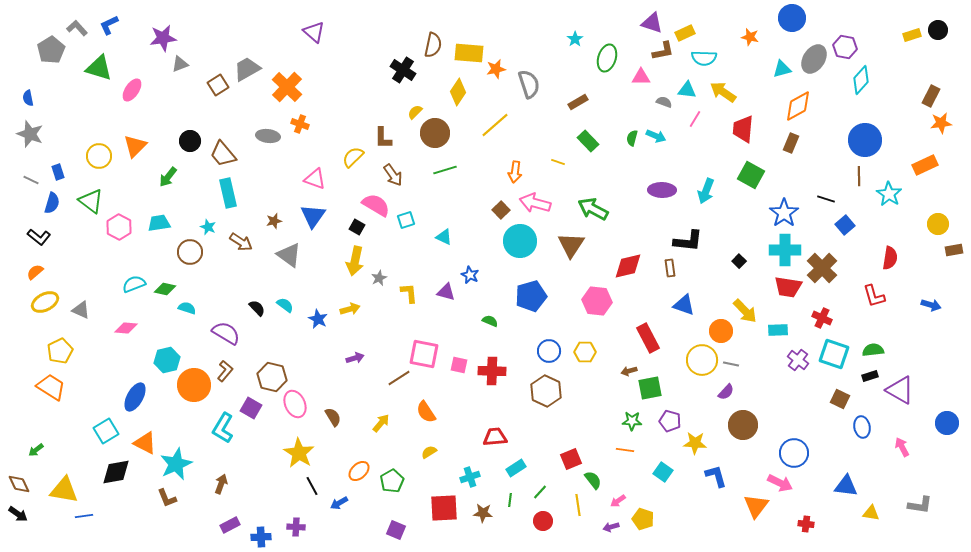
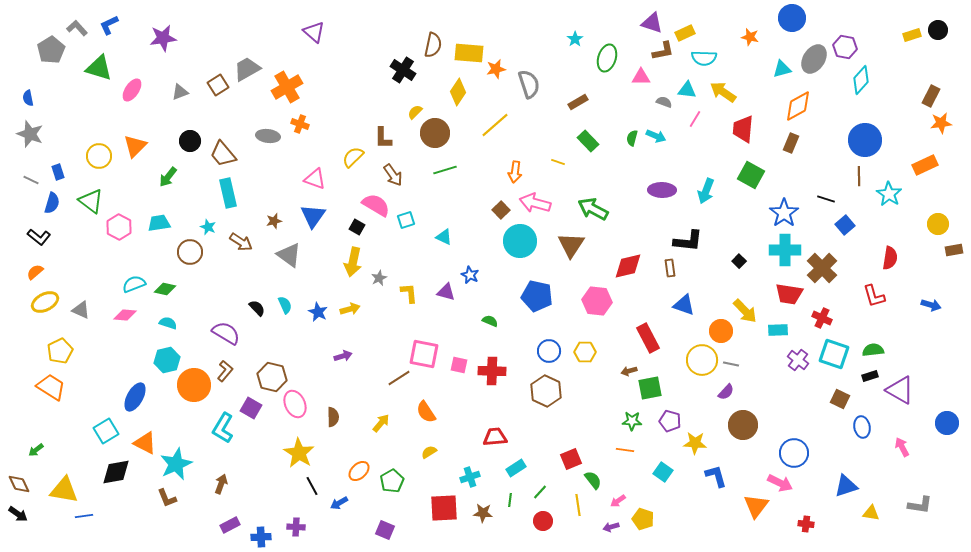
gray triangle at (180, 64): moved 28 px down
orange cross at (287, 87): rotated 16 degrees clockwise
yellow arrow at (355, 261): moved 2 px left, 1 px down
red trapezoid at (788, 287): moved 1 px right, 7 px down
blue pentagon at (531, 296): moved 6 px right; rotated 28 degrees clockwise
cyan semicircle at (285, 305): rotated 30 degrees clockwise
cyan semicircle at (187, 308): moved 19 px left, 15 px down
blue star at (318, 319): moved 7 px up
pink diamond at (126, 328): moved 1 px left, 13 px up
purple arrow at (355, 358): moved 12 px left, 2 px up
brown semicircle at (333, 417): rotated 30 degrees clockwise
blue triangle at (846, 486): rotated 25 degrees counterclockwise
purple square at (396, 530): moved 11 px left
